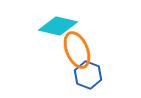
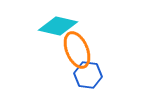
blue hexagon: rotated 12 degrees counterclockwise
